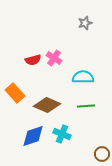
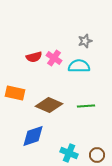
gray star: moved 18 px down
red semicircle: moved 1 px right, 3 px up
cyan semicircle: moved 4 px left, 11 px up
orange rectangle: rotated 36 degrees counterclockwise
brown diamond: moved 2 px right
cyan cross: moved 7 px right, 19 px down
brown circle: moved 5 px left, 1 px down
